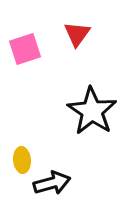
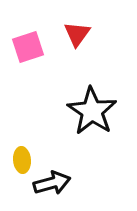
pink square: moved 3 px right, 2 px up
